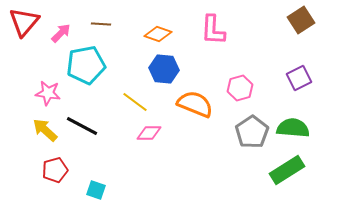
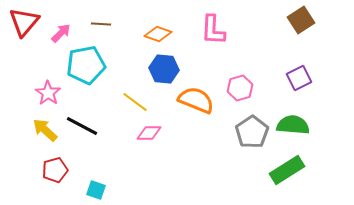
pink star: rotated 25 degrees clockwise
orange semicircle: moved 1 px right, 4 px up
green semicircle: moved 3 px up
